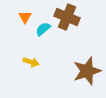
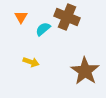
orange triangle: moved 4 px left
brown star: moved 2 px left; rotated 20 degrees counterclockwise
